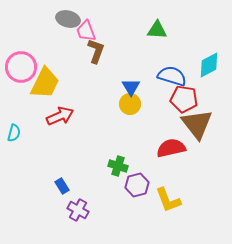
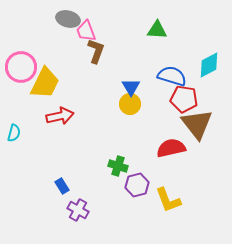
red arrow: rotated 12 degrees clockwise
